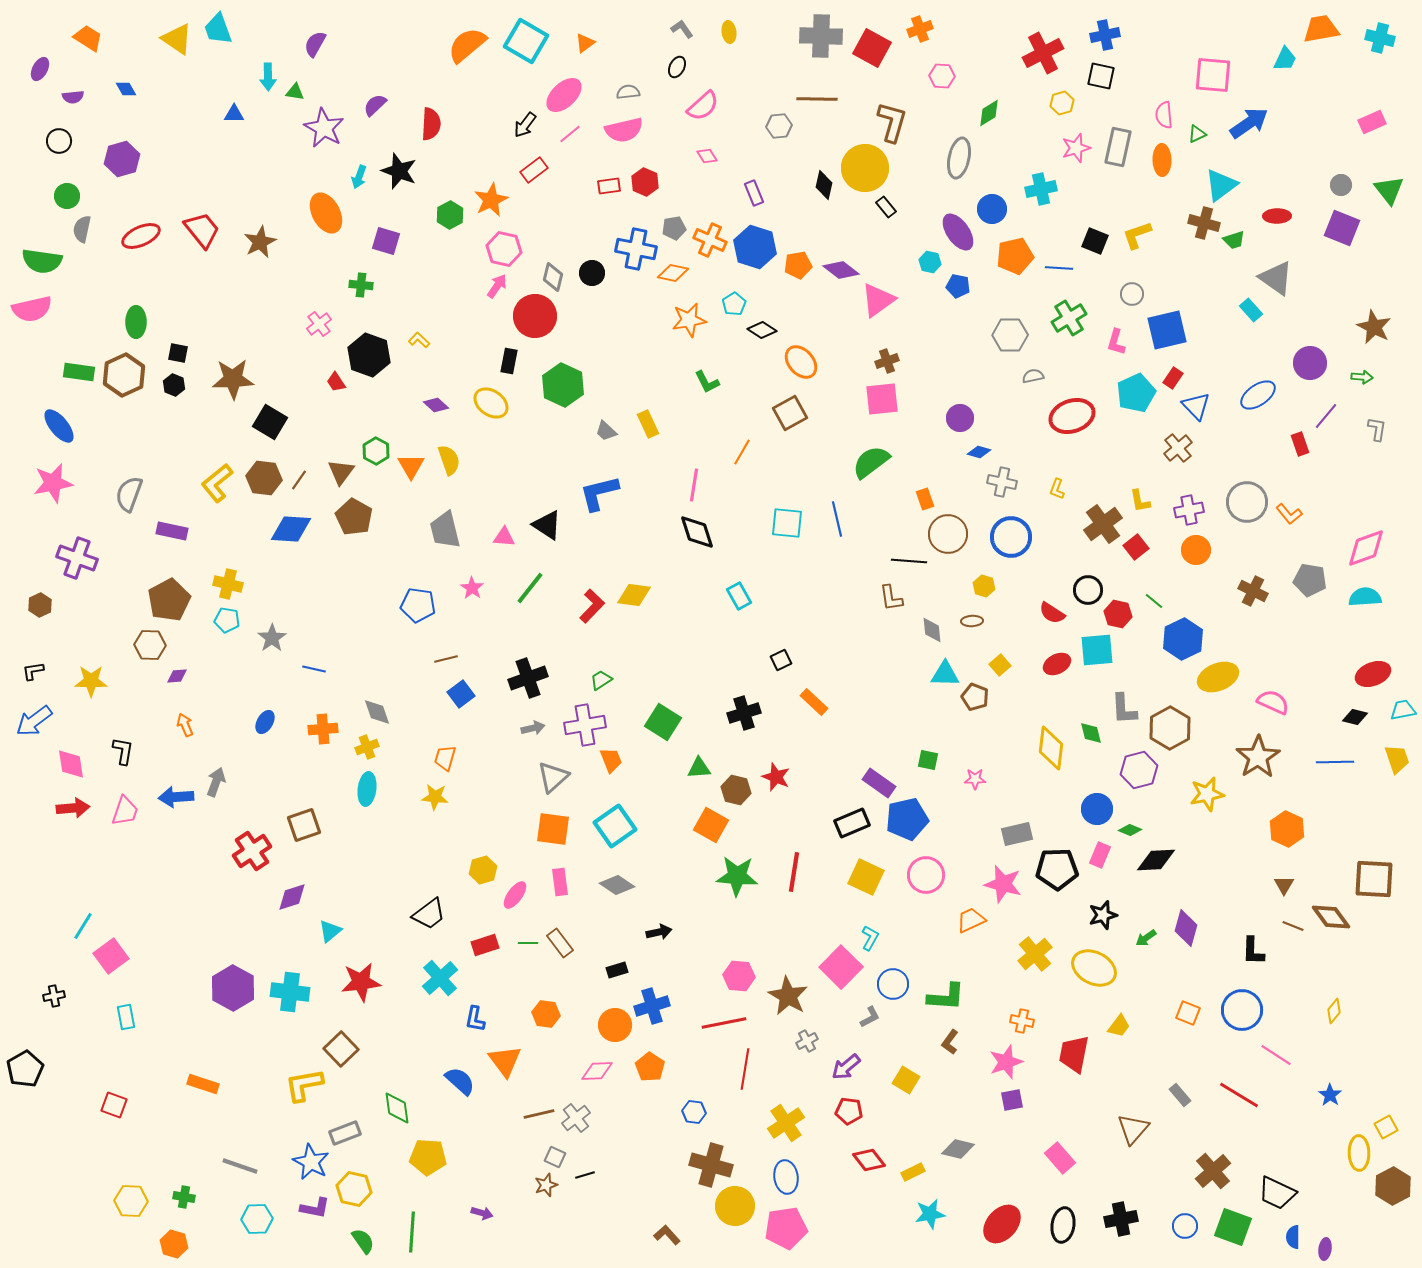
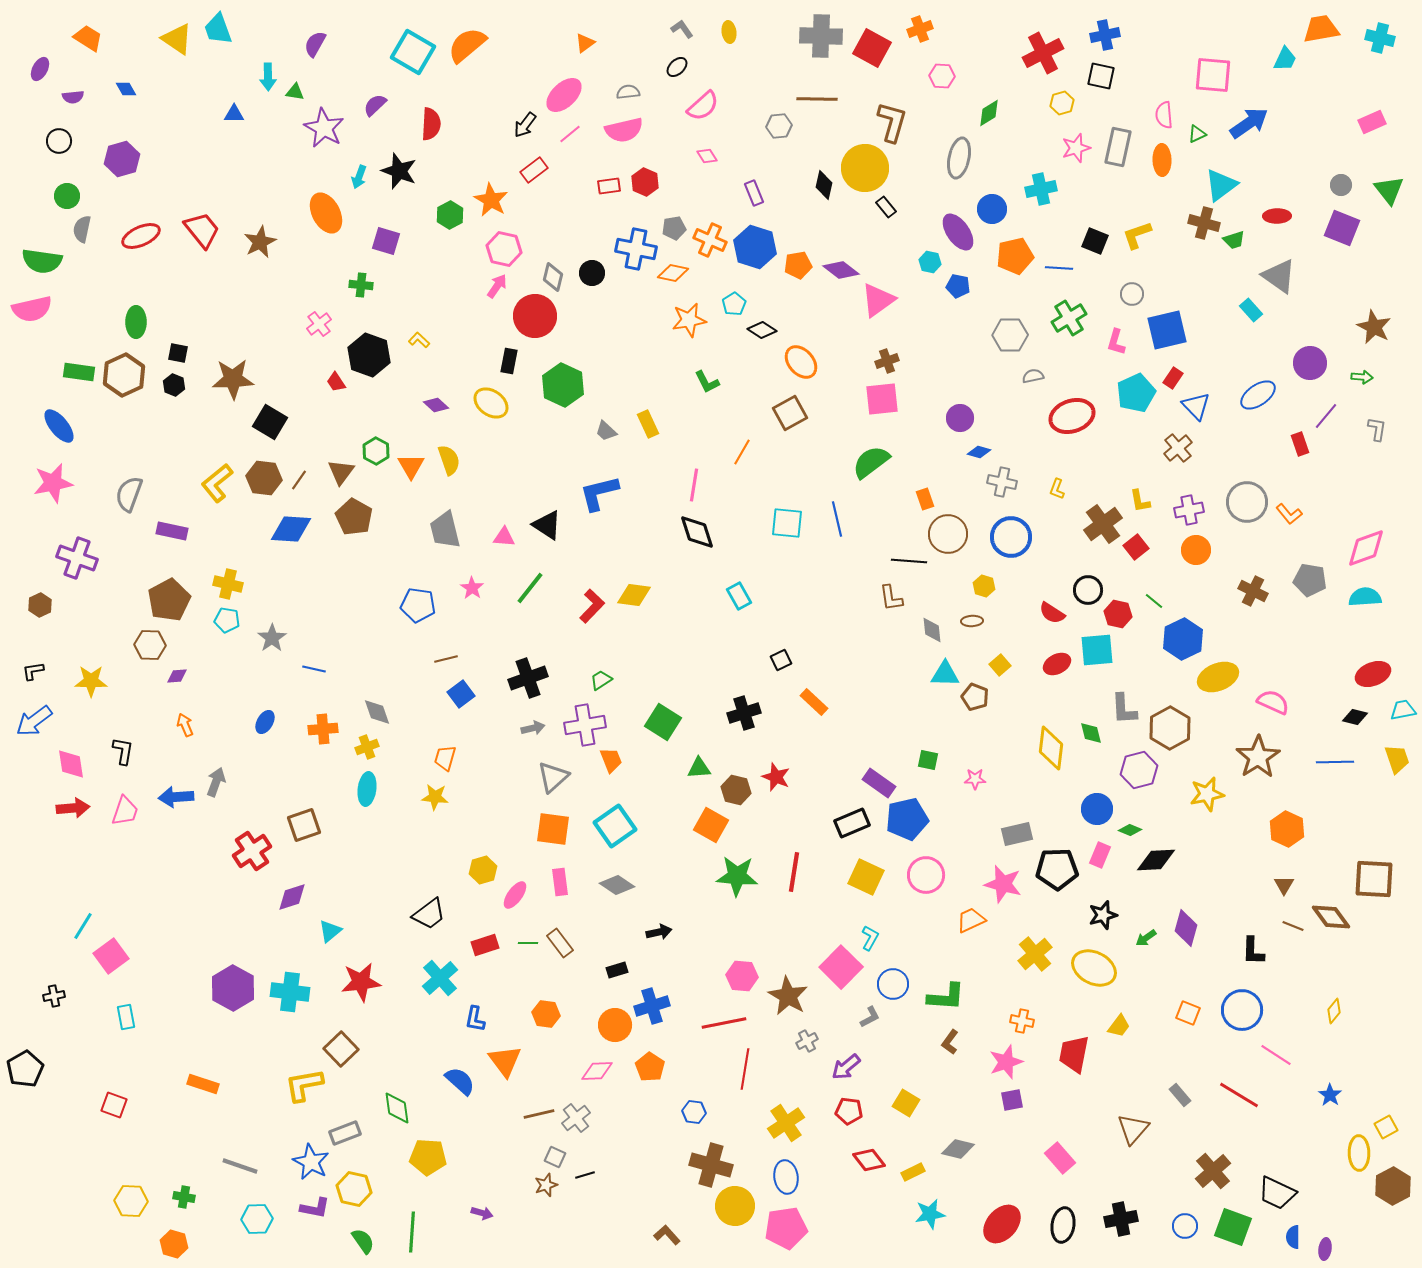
cyan square at (526, 41): moved 113 px left, 11 px down
black ellipse at (677, 67): rotated 20 degrees clockwise
orange star at (491, 200): rotated 16 degrees counterclockwise
gray triangle at (1276, 278): moved 3 px right, 2 px up
pink hexagon at (739, 976): moved 3 px right
yellow square at (906, 1080): moved 23 px down
